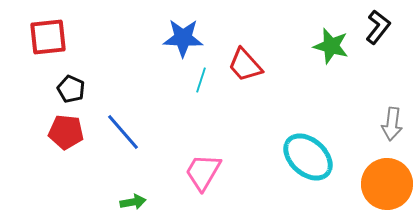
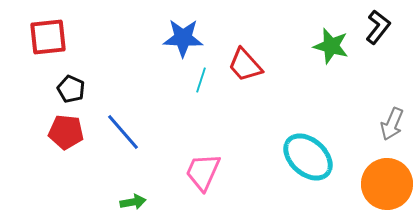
gray arrow: rotated 16 degrees clockwise
pink trapezoid: rotated 6 degrees counterclockwise
